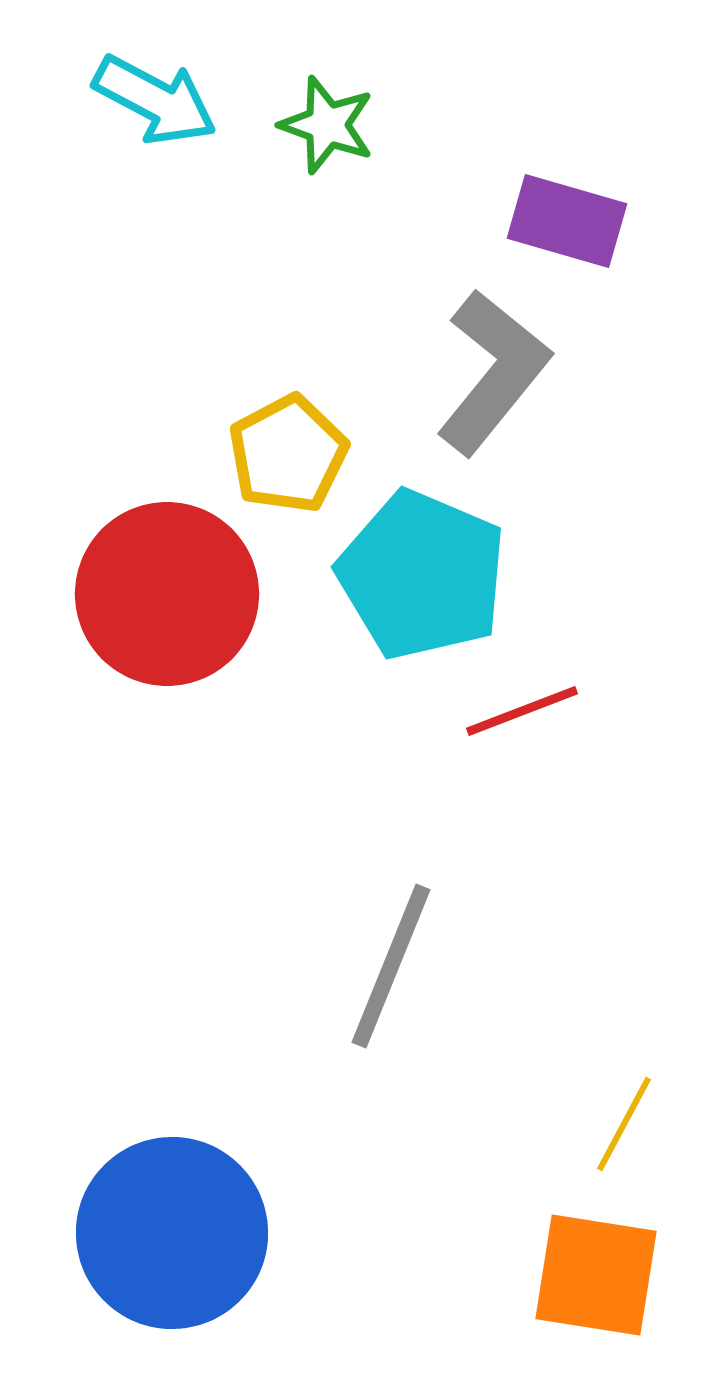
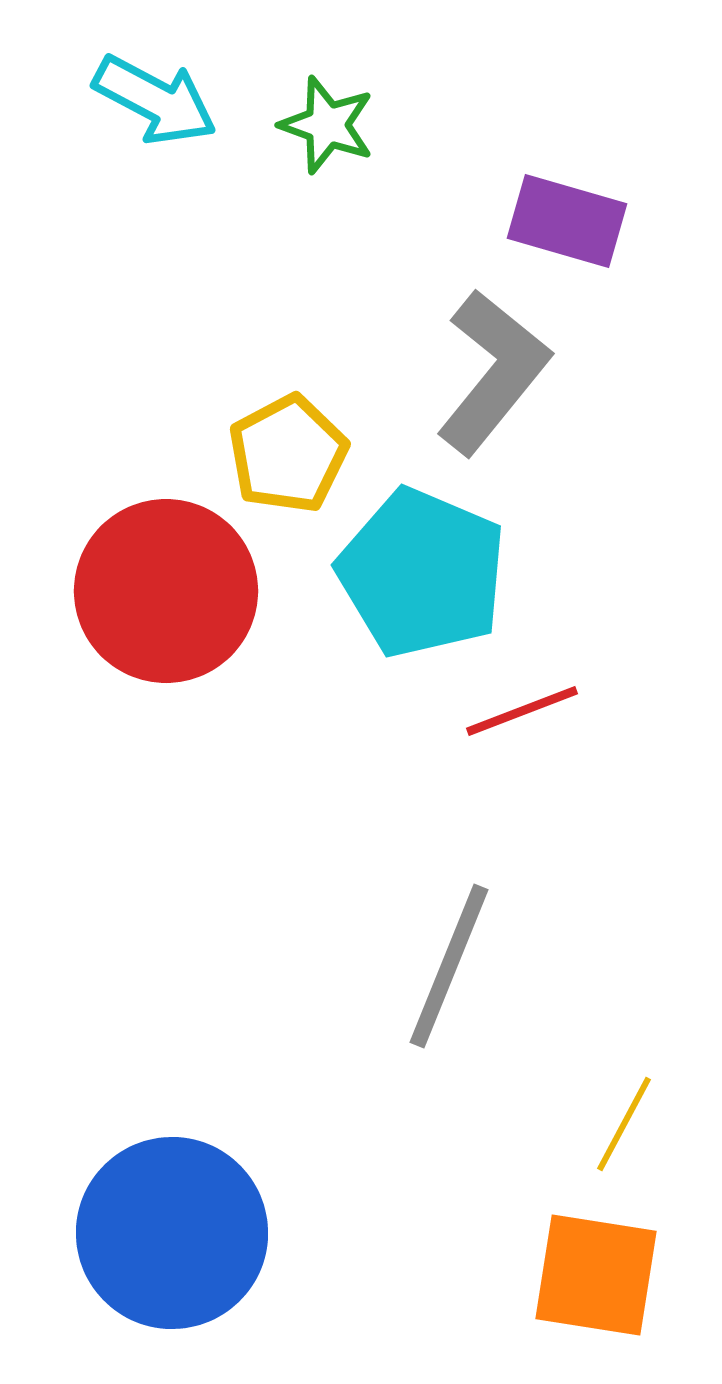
cyan pentagon: moved 2 px up
red circle: moved 1 px left, 3 px up
gray line: moved 58 px right
